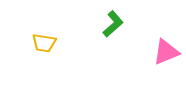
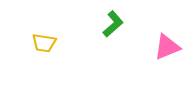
pink triangle: moved 1 px right, 5 px up
